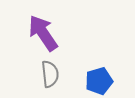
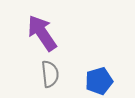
purple arrow: moved 1 px left
